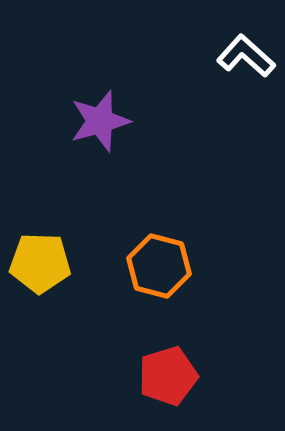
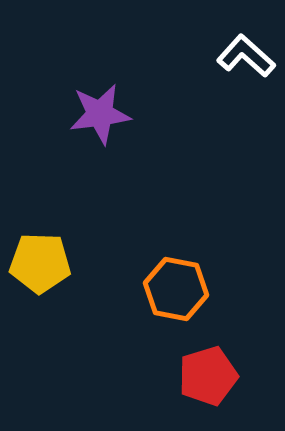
purple star: moved 7 px up; rotated 8 degrees clockwise
orange hexagon: moved 17 px right, 23 px down; rotated 4 degrees counterclockwise
red pentagon: moved 40 px right
